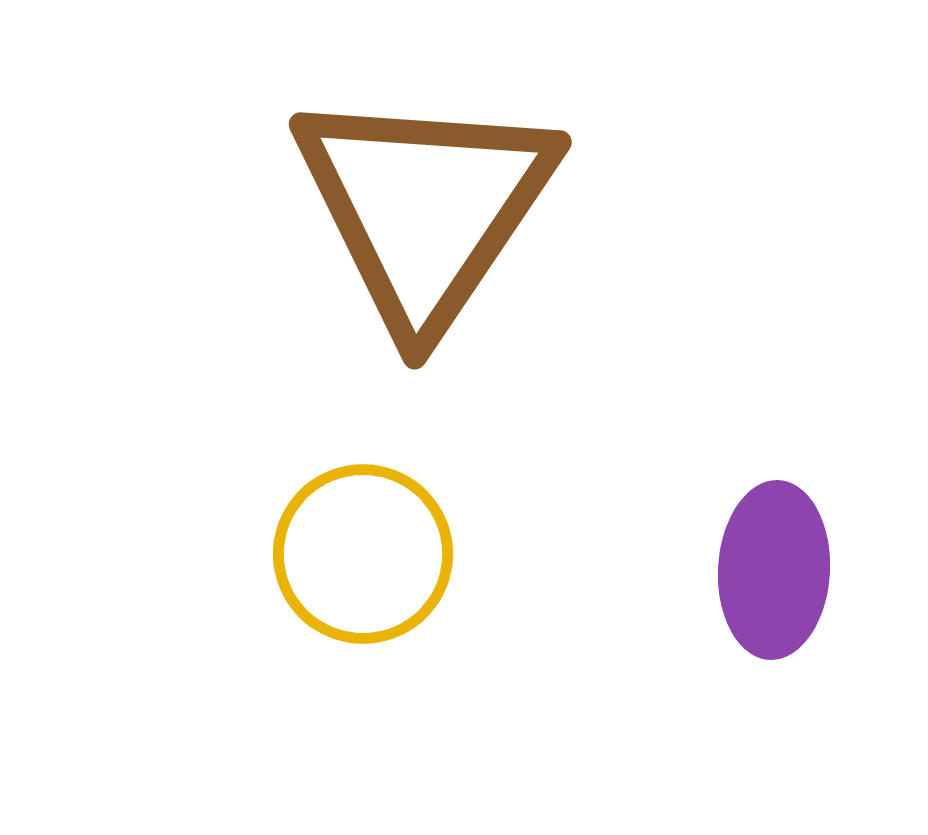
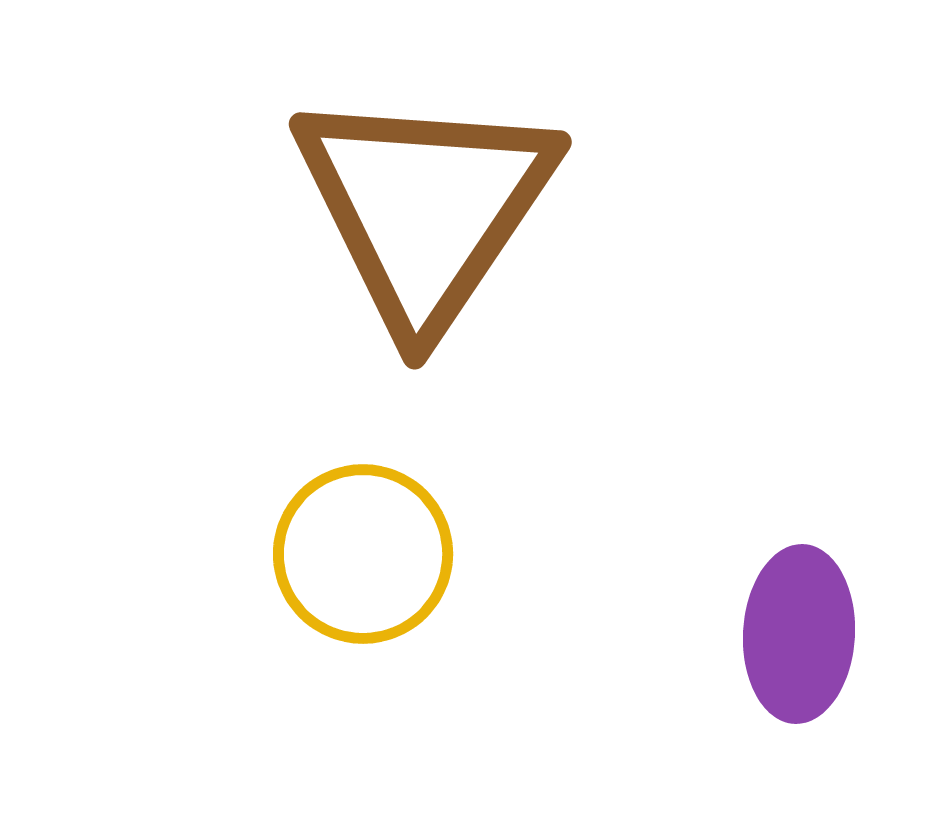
purple ellipse: moved 25 px right, 64 px down
